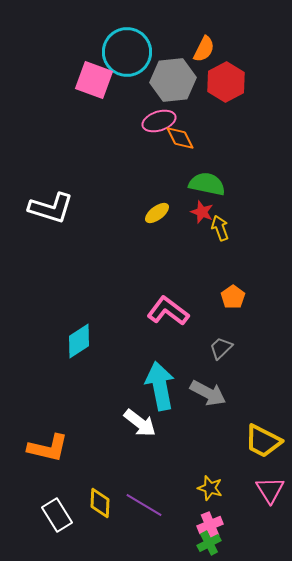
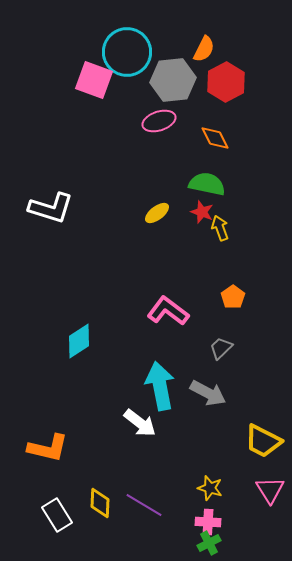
orange diamond: moved 35 px right
pink cross: moved 2 px left, 3 px up; rotated 25 degrees clockwise
